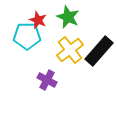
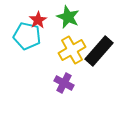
red star: rotated 18 degrees clockwise
cyan pentagon: rotated 12 degrees clockwise
yellow cross: moved 2 px right; rotated 8 degrees clockwise
purple cross: moved 17 px right, 3 px down
